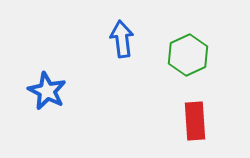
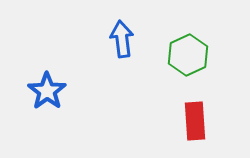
blue star: rotated 9 degrees clockwise
